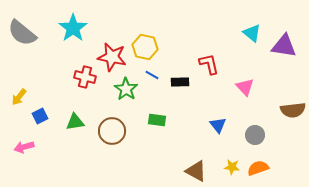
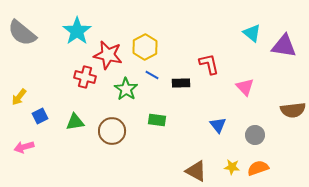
cyan star: moved 4 px right, 3 px down
yellow hexagon: rotated 20 degrees clockwise
red star: moved 4 px left, 2 px up
black rectangle: moved 1 px right, 1 px down
